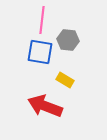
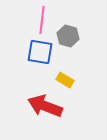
gray hexagon: moved 4 px up; rotated 10 degrees clockwise
